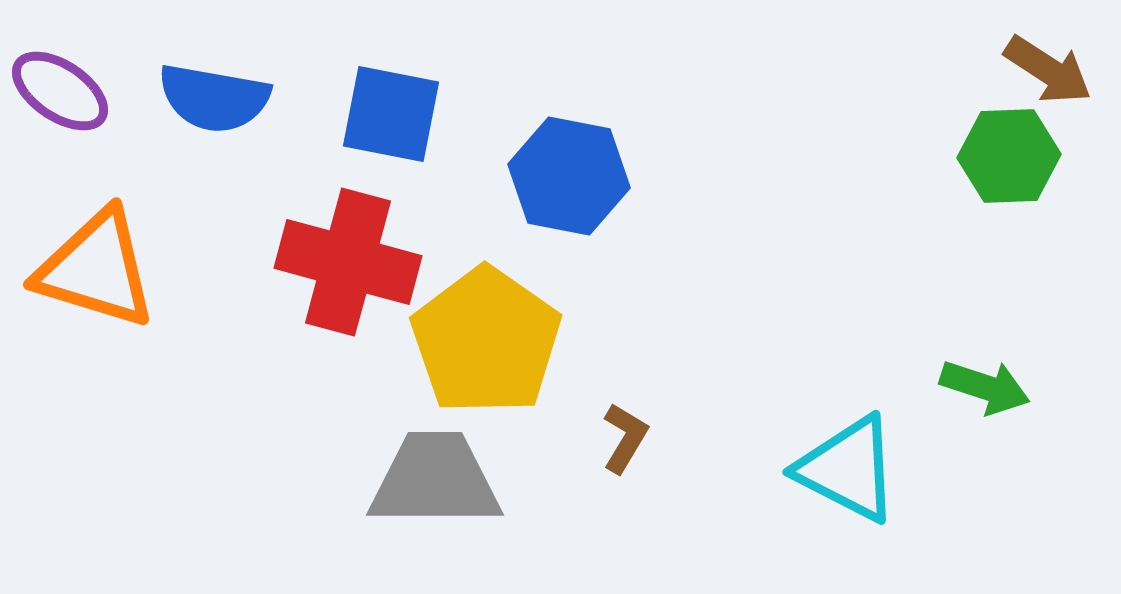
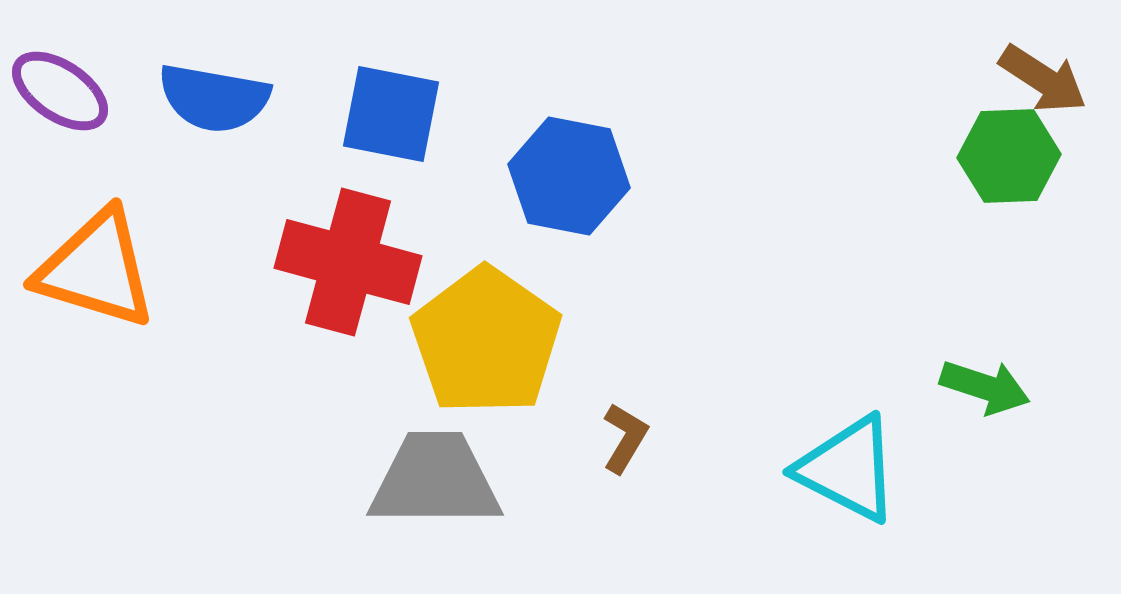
brown arrow: moved 5 px left, 9 px down
